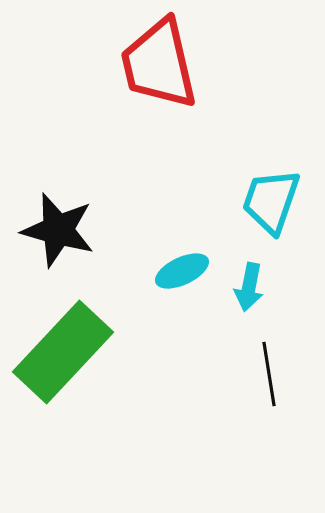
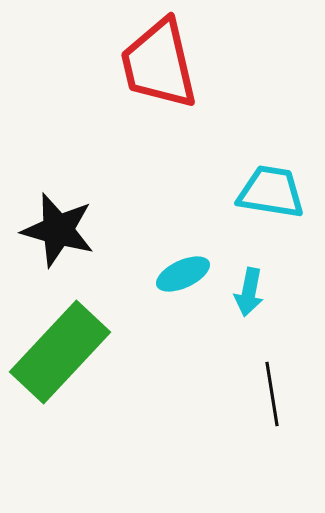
cyan trapezoid: moved 9 px up; rotated 80 degrees clockwise
cyan ellipse: moved 1 px right, 3 px down
cyan arrow: moved 5 px down
green rectangle: moved 3 px left
black line: moved 3 px right, 20 px down
